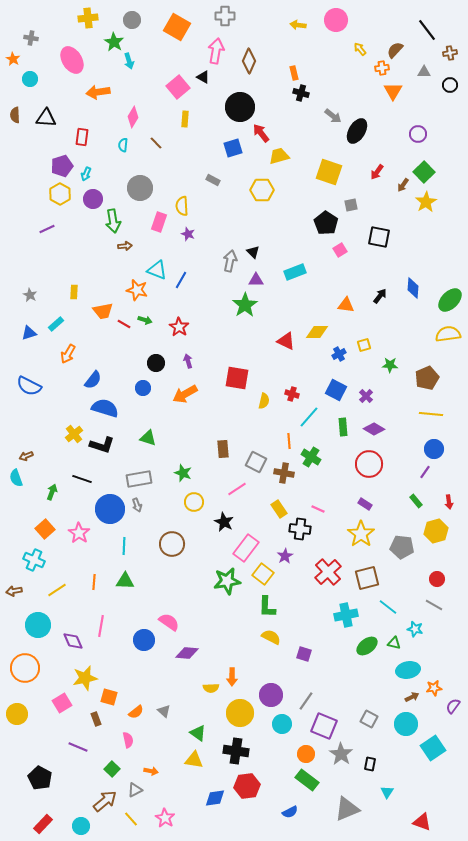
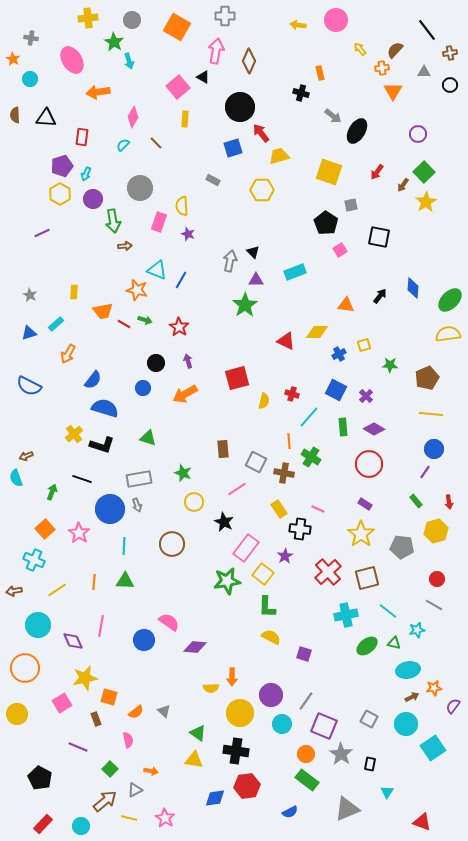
orange rectangle at (294, 73): moved 26 px right
cyan semicircle at (123, 145): rotated 40 degrees clockwise
purple line at (47, 229): moved 5 px left, 4 px down
red square at (237, 378): rotated 25 degrees counterclockwise
cyan line at (388, 607): moved 4 px down
cyan star at (415, 629): moved 2 px right, 1 px down; rotated 28 degrees counterclockwise
purple diamond at (187, 653): moved 8 px right, 6 px up
green square at (112, 769): moved 2 px left
yellow line at (131, 819): moved 2 px left, 1 px up; rotated 35 degrees counterclockwise
